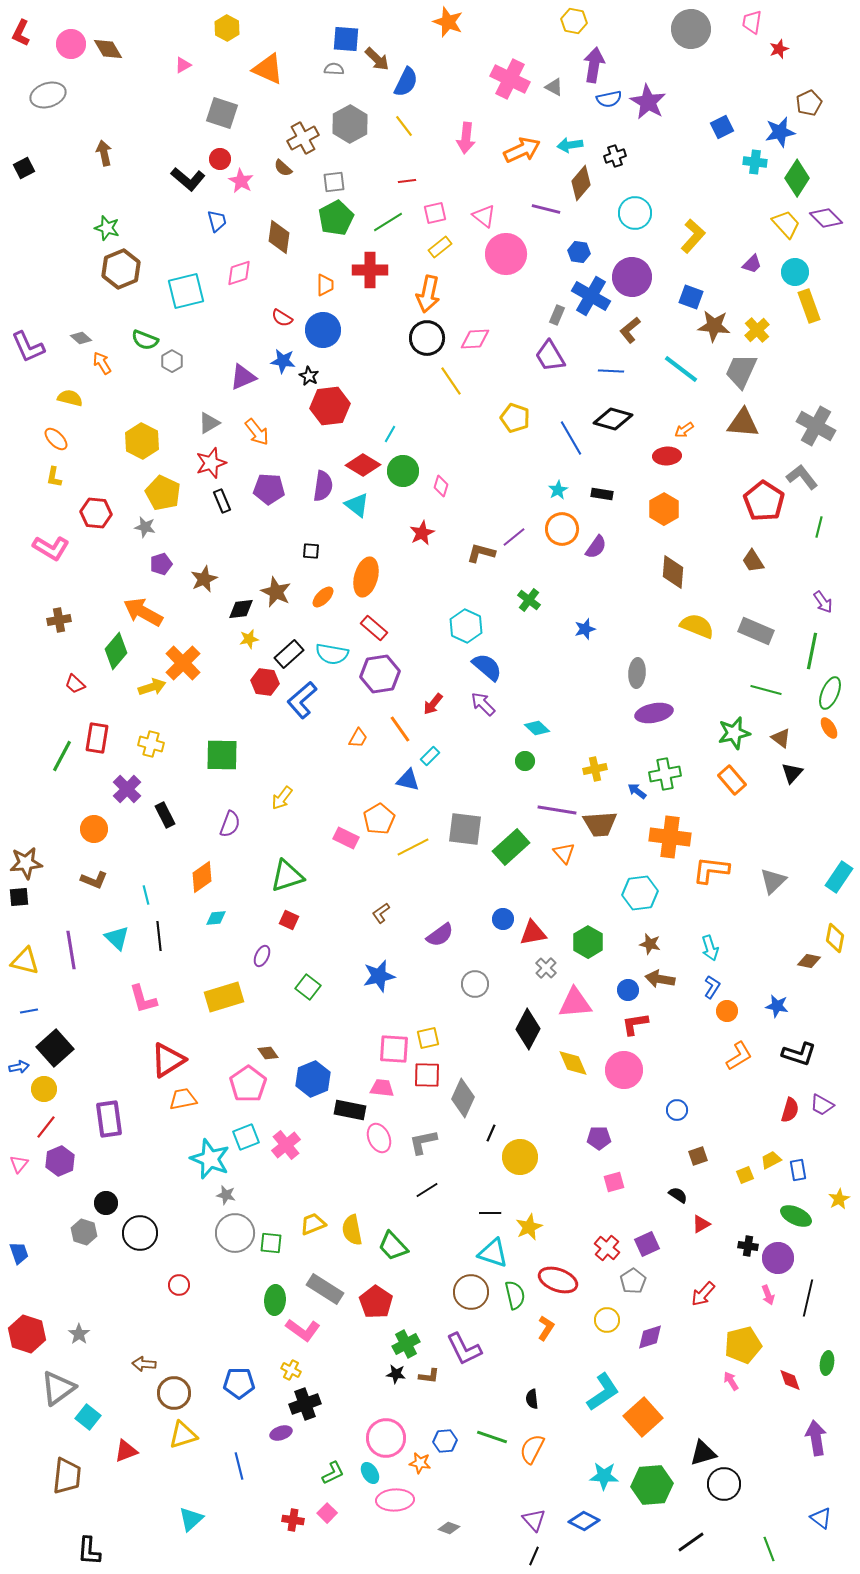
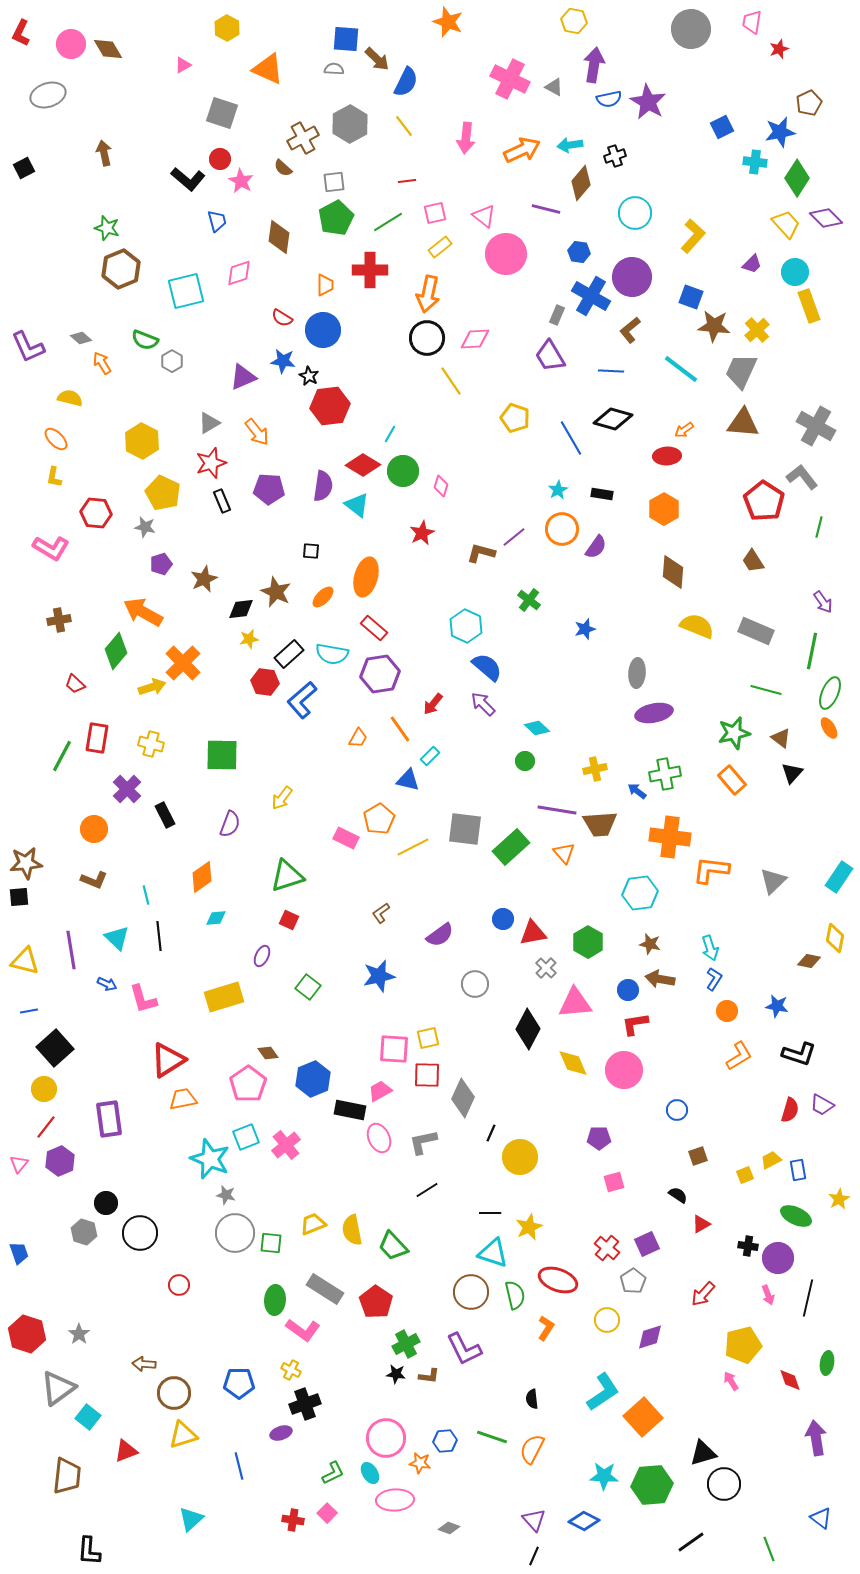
blue L-shape at (712, 987): moved 2 px right, 8 px up
blue arrow at (19, 1067): moved 88 px right, 83 px up; rotated 36 degrees clockwise
pink trapezoid at (382, 1088): moved 2 px left, 3 px down; rotated 35 degrees counterclockwise
